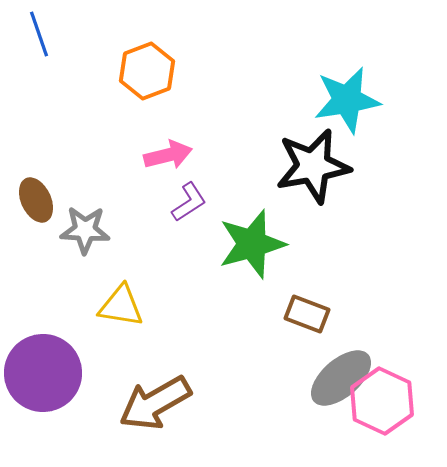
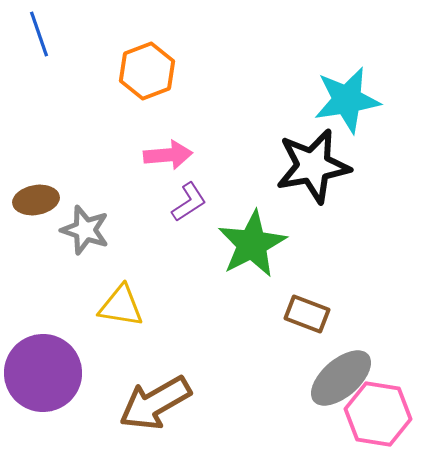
pink arrow: rotated 9 degrees clockwise
brown ellipse: rotated 75 degrees counterclockwise
gray star: rotated 15 degrees clockwise
green star: rotated 12 degrees counterclockwise
pink hexagon: moved 4 px left, 13 px down; rotated 16 degrees counterclockwise
